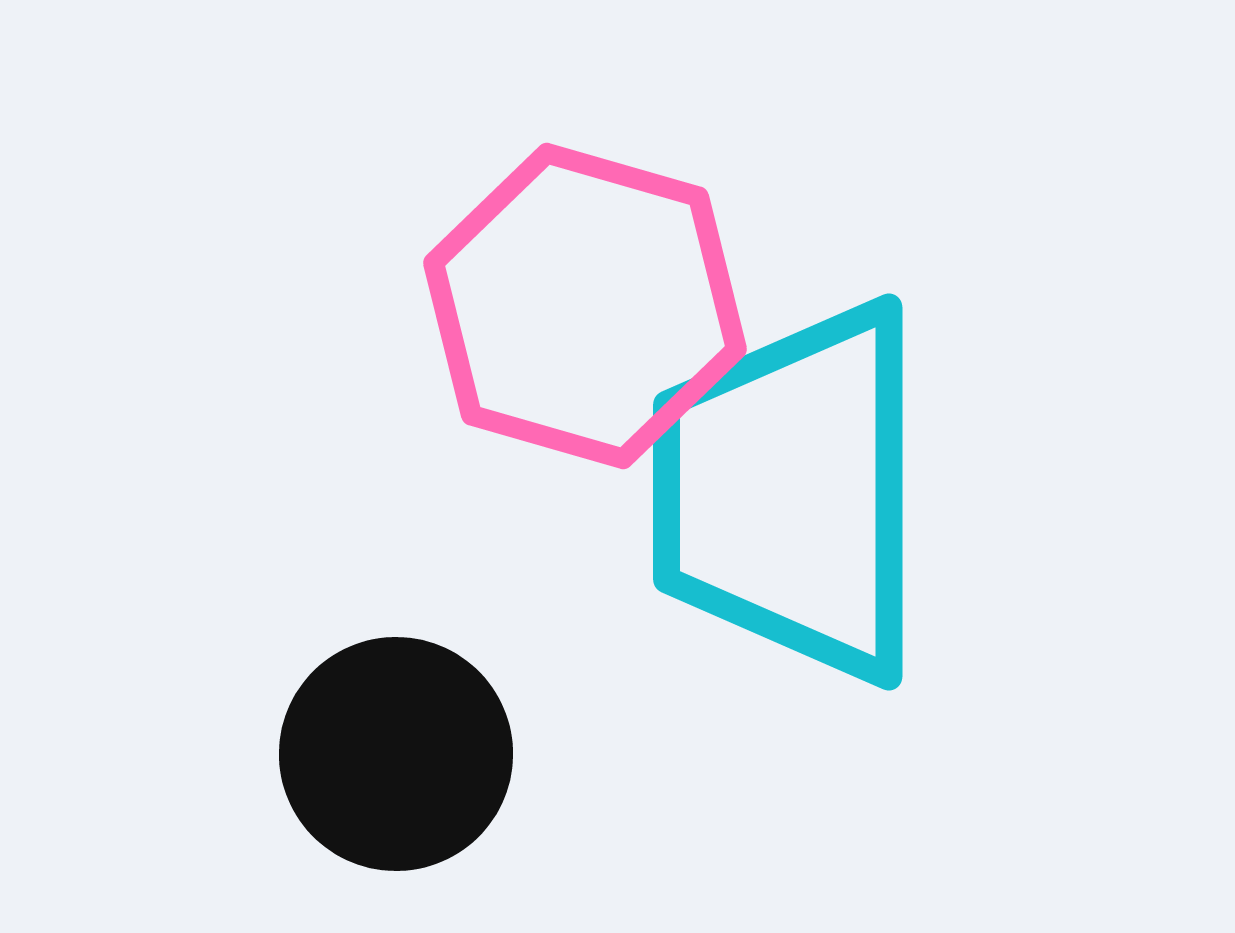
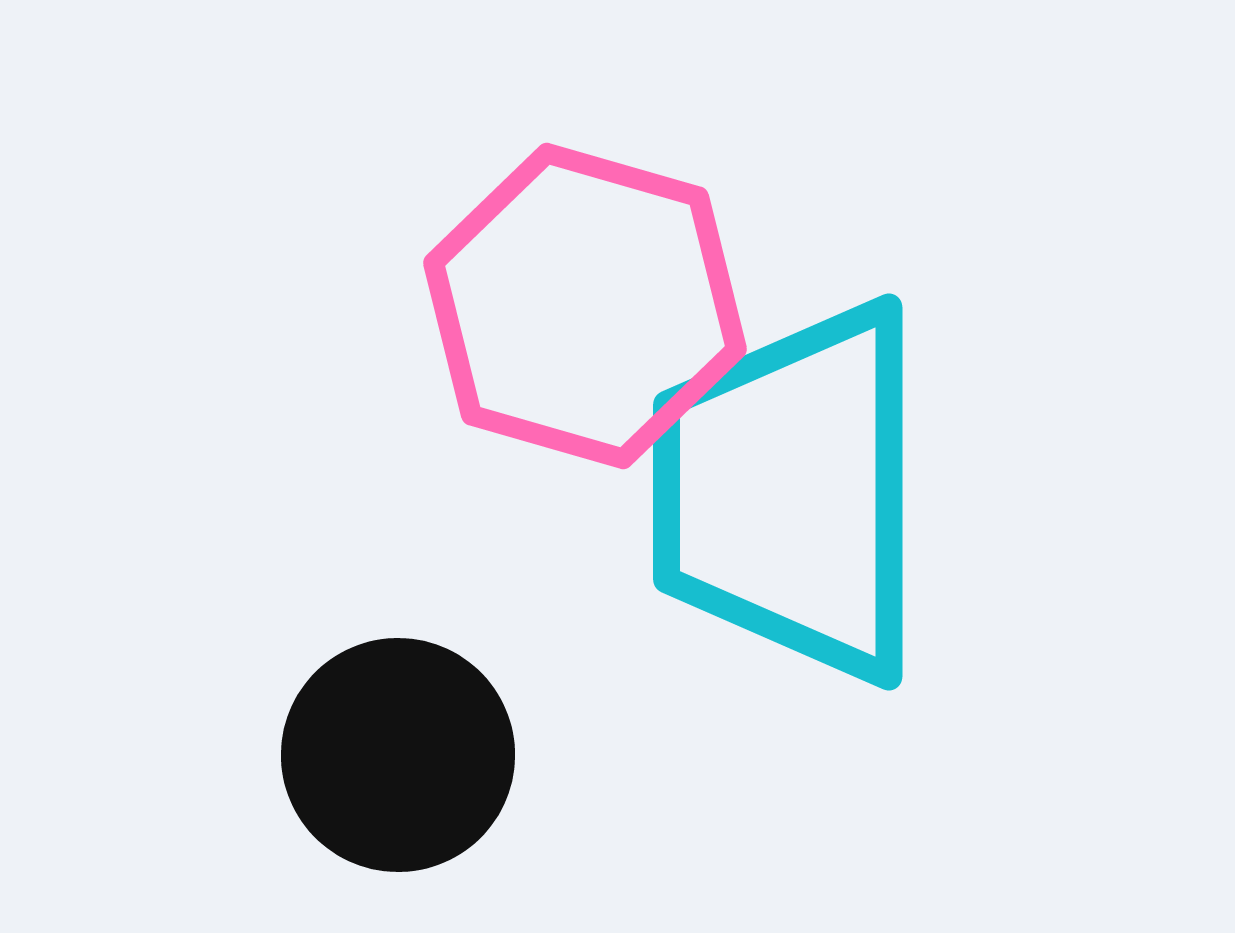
black circle: moved 2 px right, 1 px down
